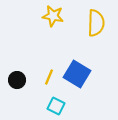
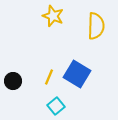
yellow star: rotated 10 degrees clockwise
yellow semicircle: moved 3 px down
black circle: moved 4 px left, 1 px down
cyan square: rotated 24 degrees clockwise
